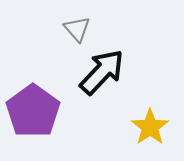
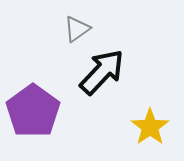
gray triangle: rotated 36 degrees clockwise
